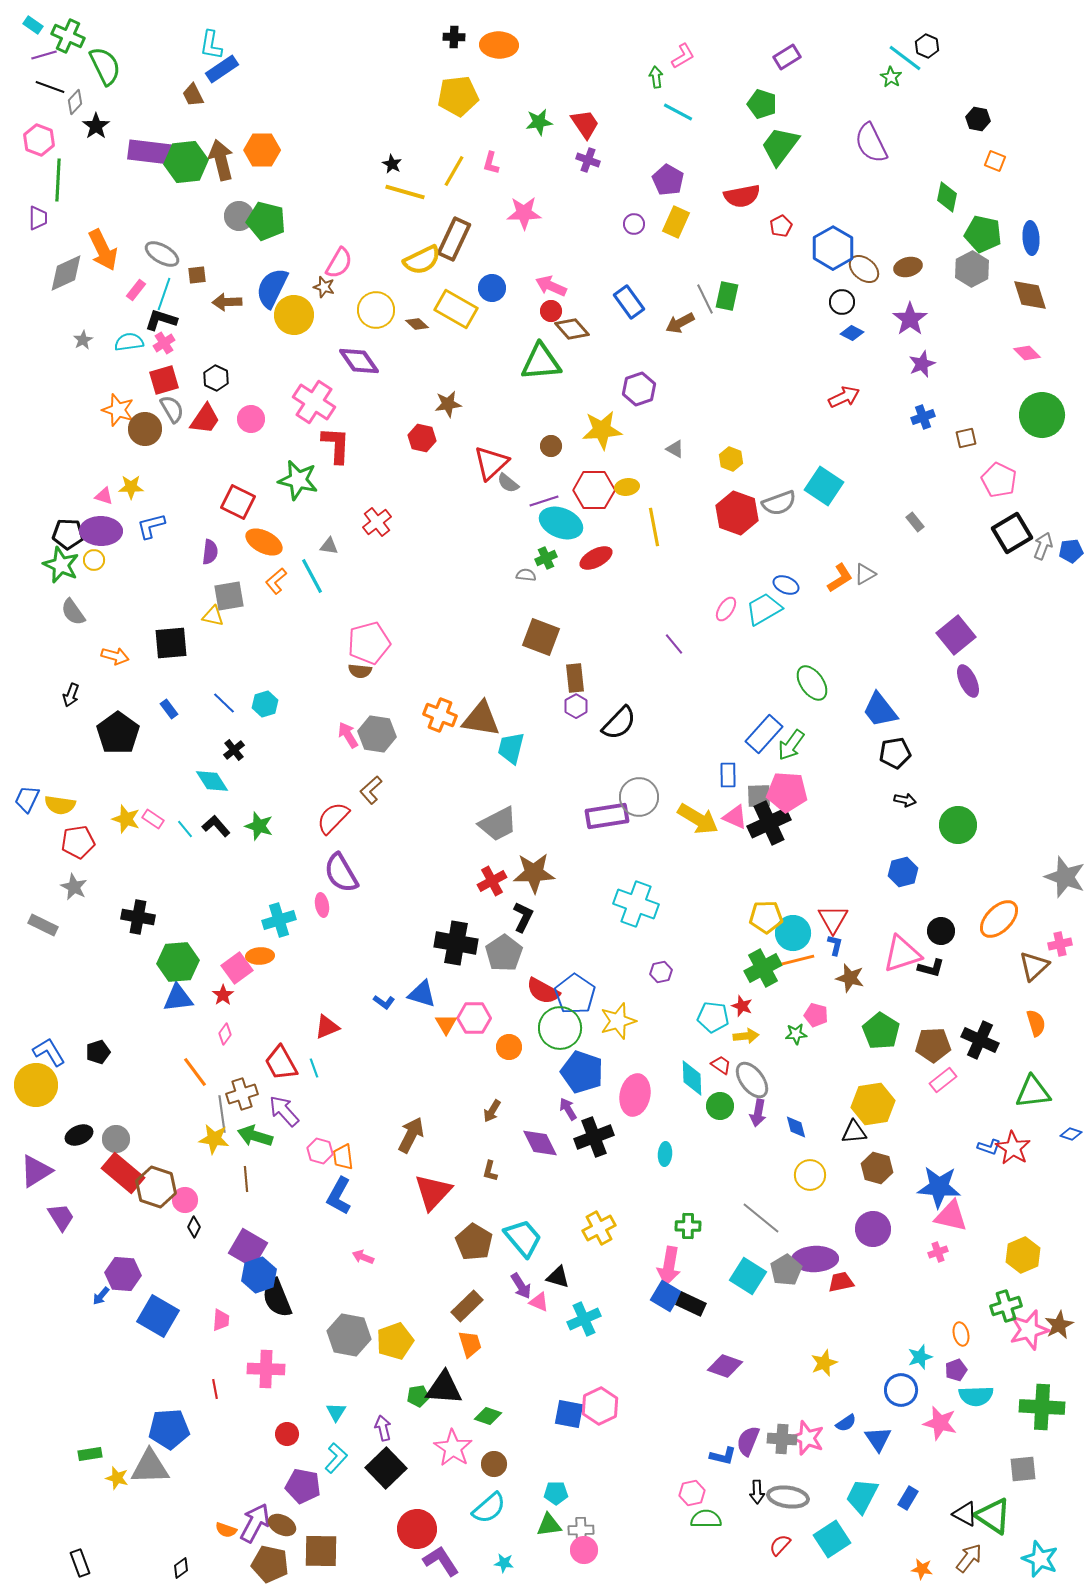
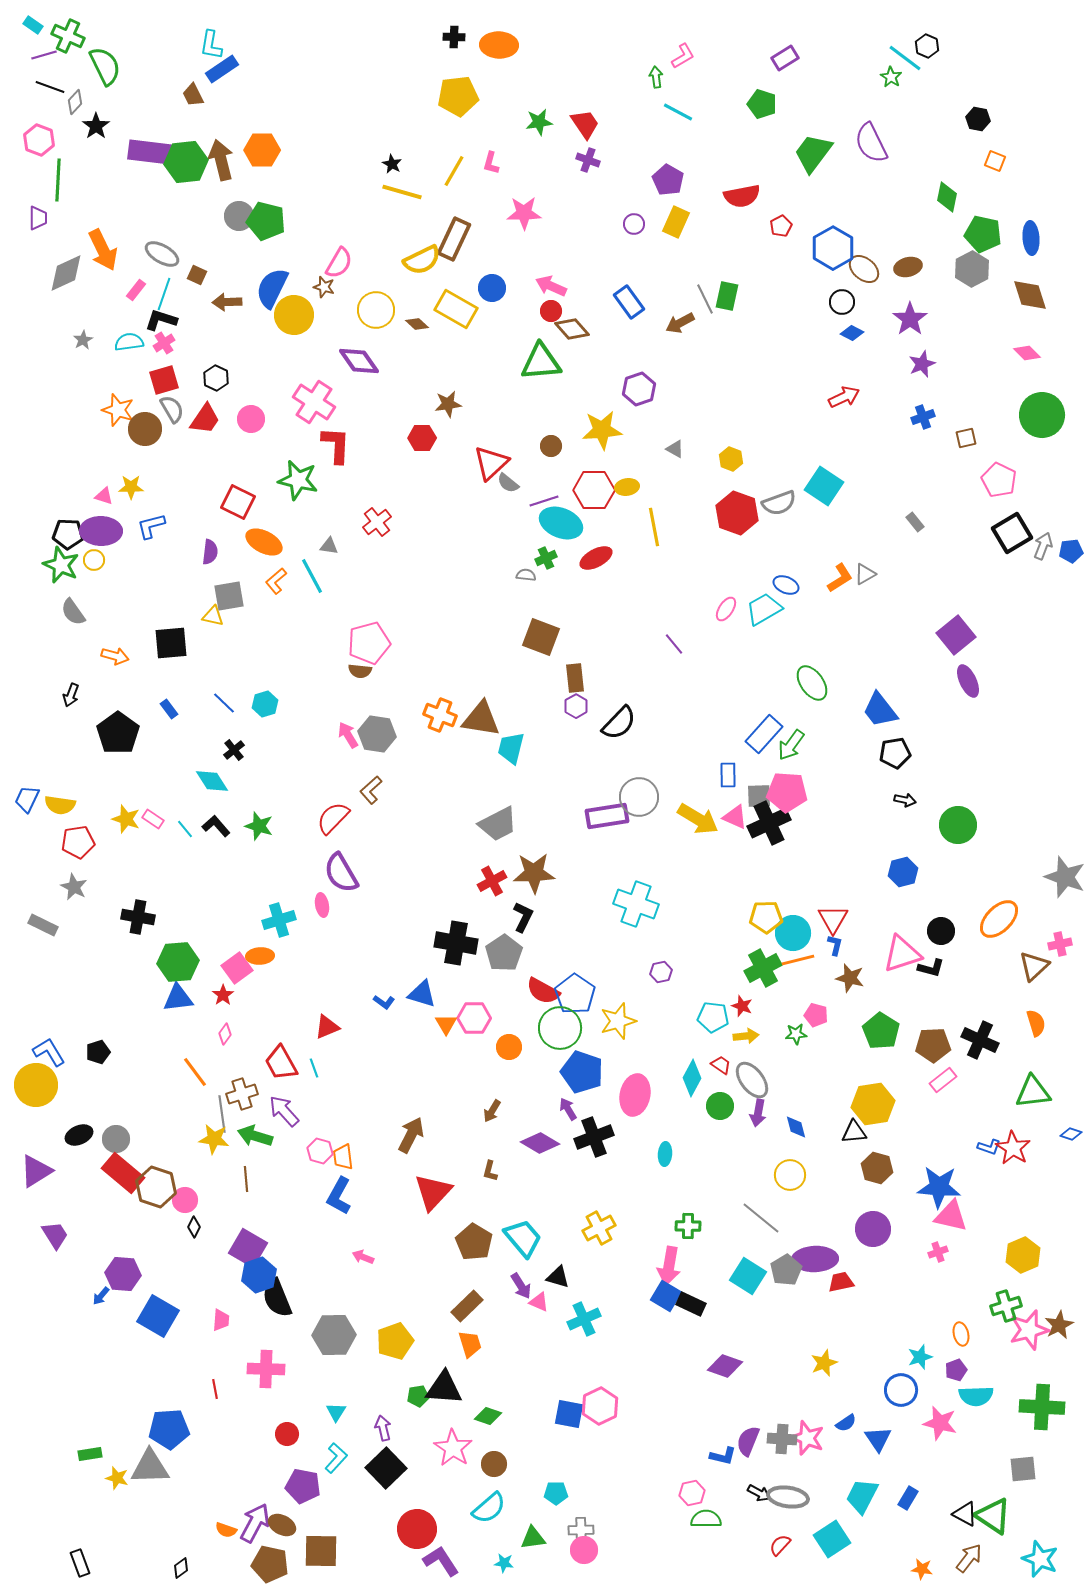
purple rectangle at (787, 57): moved 2 px left, 1 px down
green trapezoid at (780, 146): moved 33 px right, 7 px down
yellow line at (405, 192): moved 3 px left
brown square at (197, 275): rotated 30 degrees clockwise
red hexagon at (422, 438): rotated 12 degrees counterclockwise
cyan diamond at (692, 1078): rotated 30 degrees clockwise
purple diamond at (540, 1143): rotated 33 degrees counterclockwise
yellow circle at (810, 1175): moved 20 px left
purple trapezoid at (61, 1217): moved 6 px left, 18 px down
gray hexagon at (349, 1335): moved 15 px left; rotated 12 degrees counterclockwise
black arrow at (757, 1492): moved 2 px right, 1 px down; rotated 60 degrees counterclockwise
green triangle at (549, 1525): moved 16 px left, 13 px down
